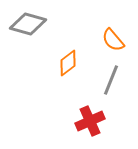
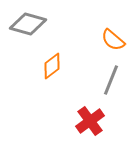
orange semicircle: rotated 10 degrees counterclockwise
orange diamond: moved 16 px left, 3 px down
red cross: rotated 12 degrees counterclockwise
